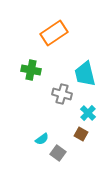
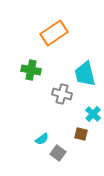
cyan cross: moved 5 px right, 1 px down
brown square: rotated 16 degrees counterclockwise
